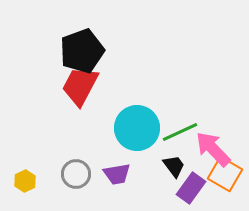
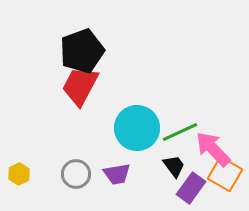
yellow hexagon: moved 6 px left, 7 px up
